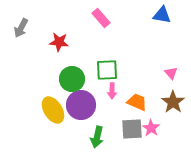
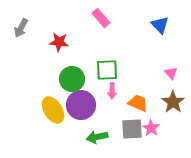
blue triangle: moved 2 px left, 10 px down; rotated 36 degrees clockwise
orange trapezoid: moved 1 px right, 1 px down
green arrow: rotated 65 degrees clockwise
